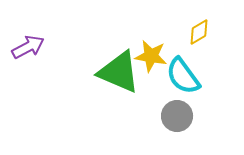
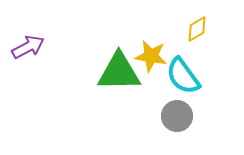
yellow diamond: moved 2 px left, 3 px up
green triangle: rotated 24 degrees counterclockwise
